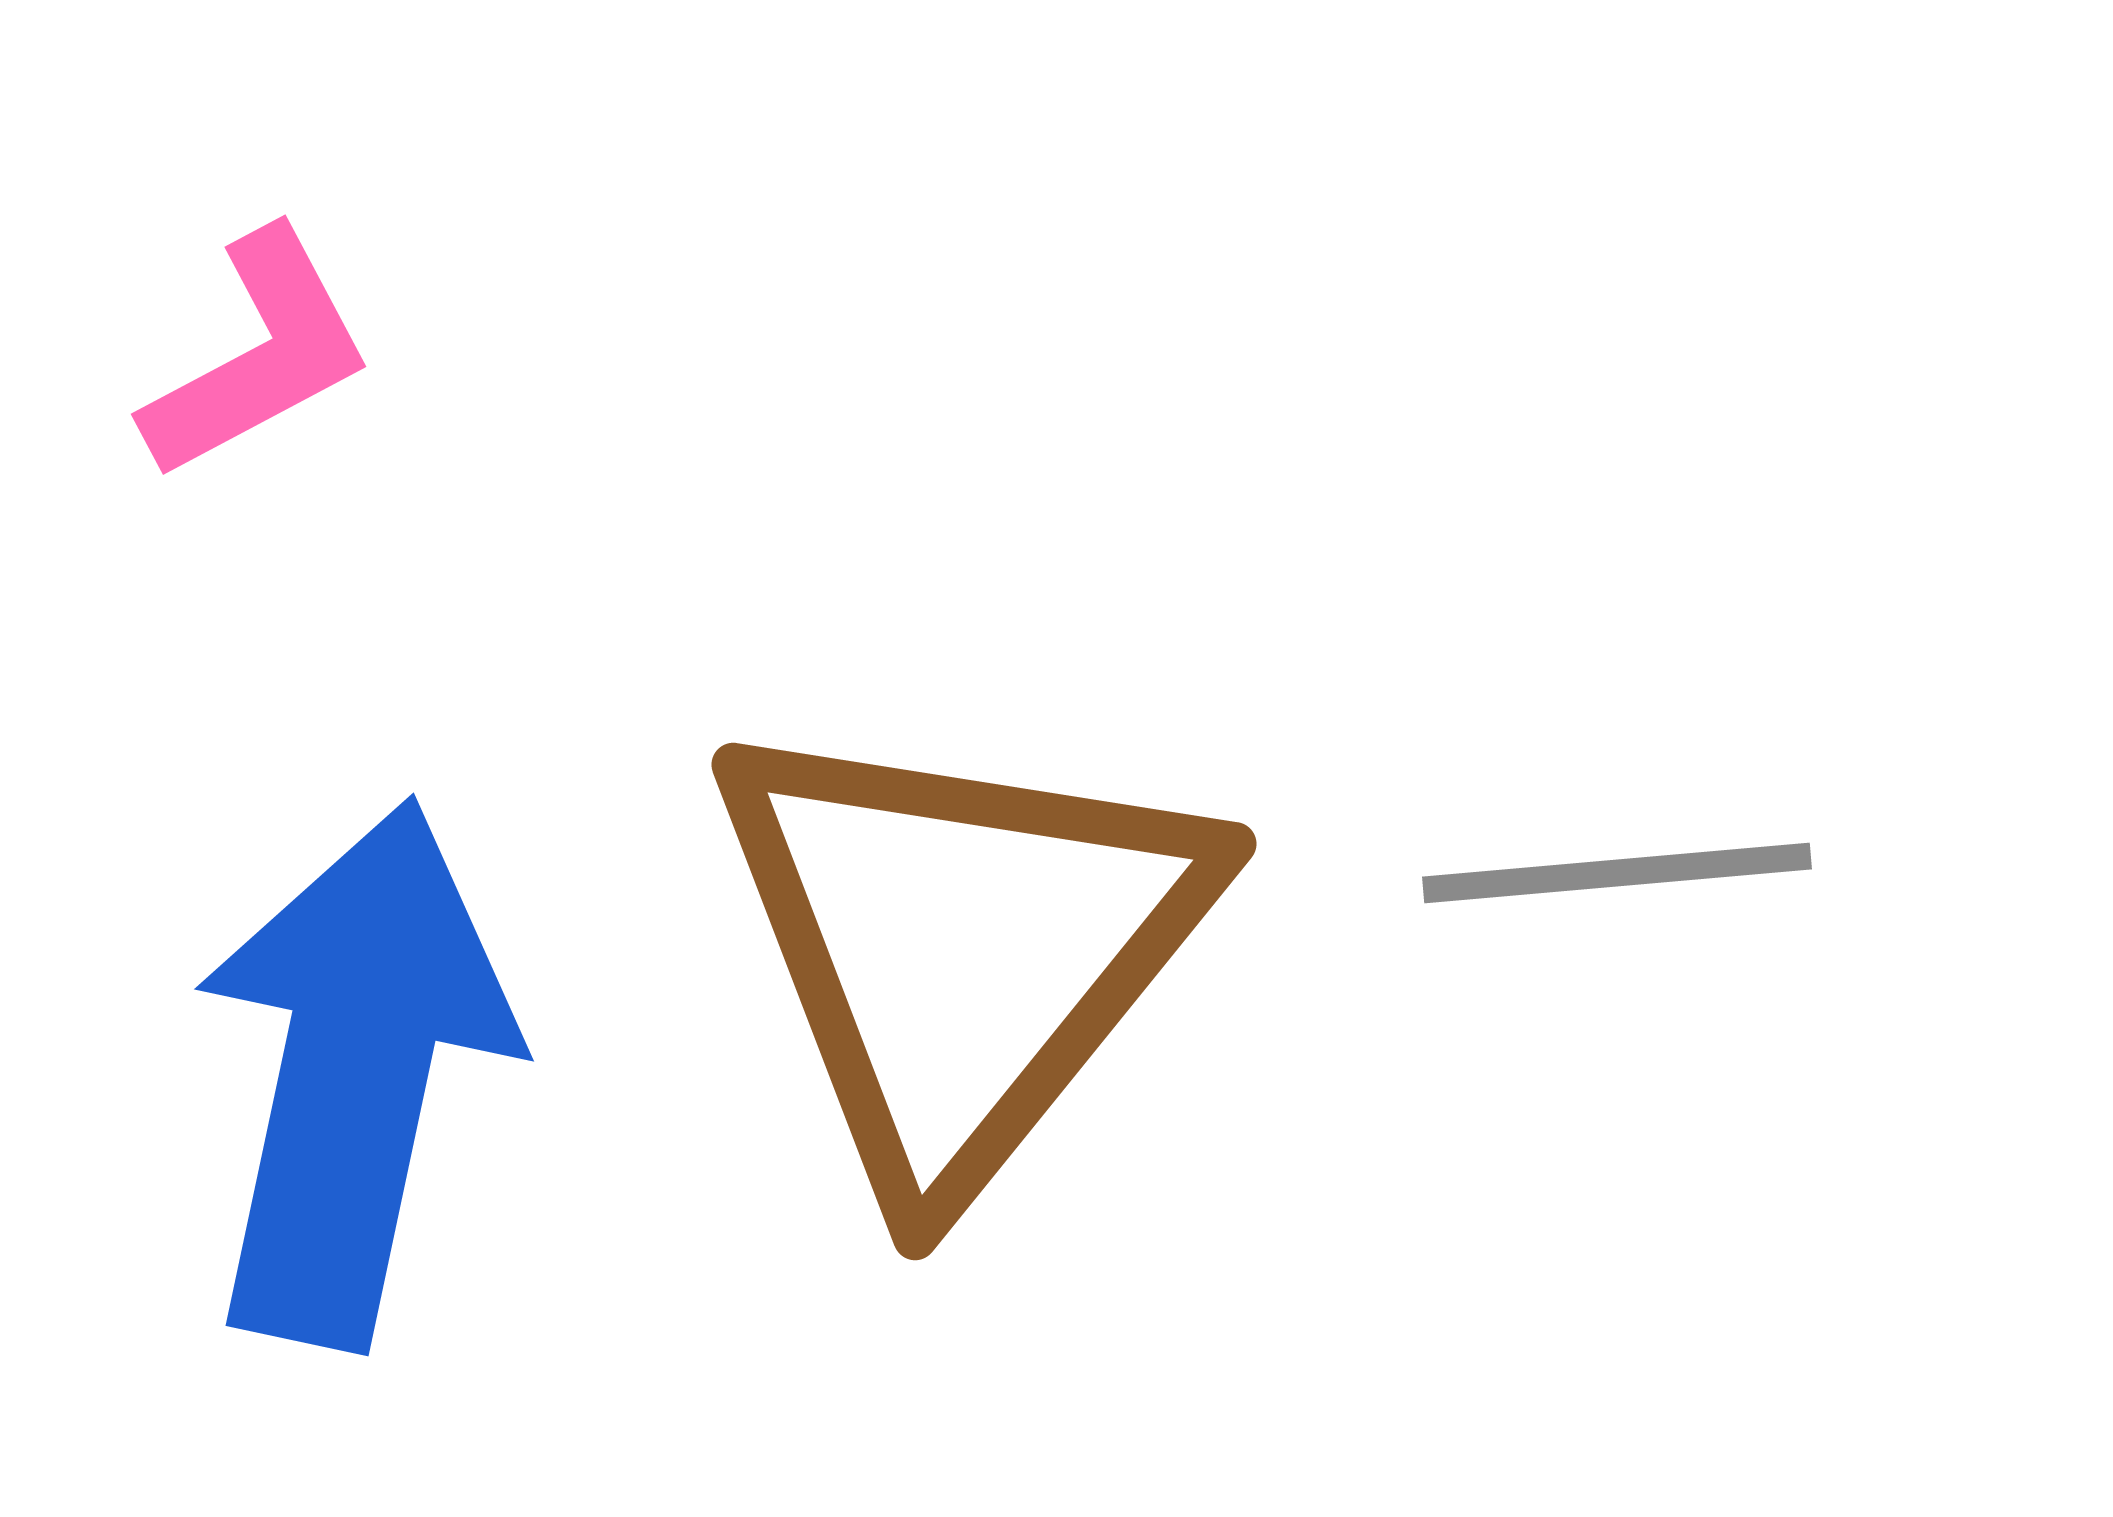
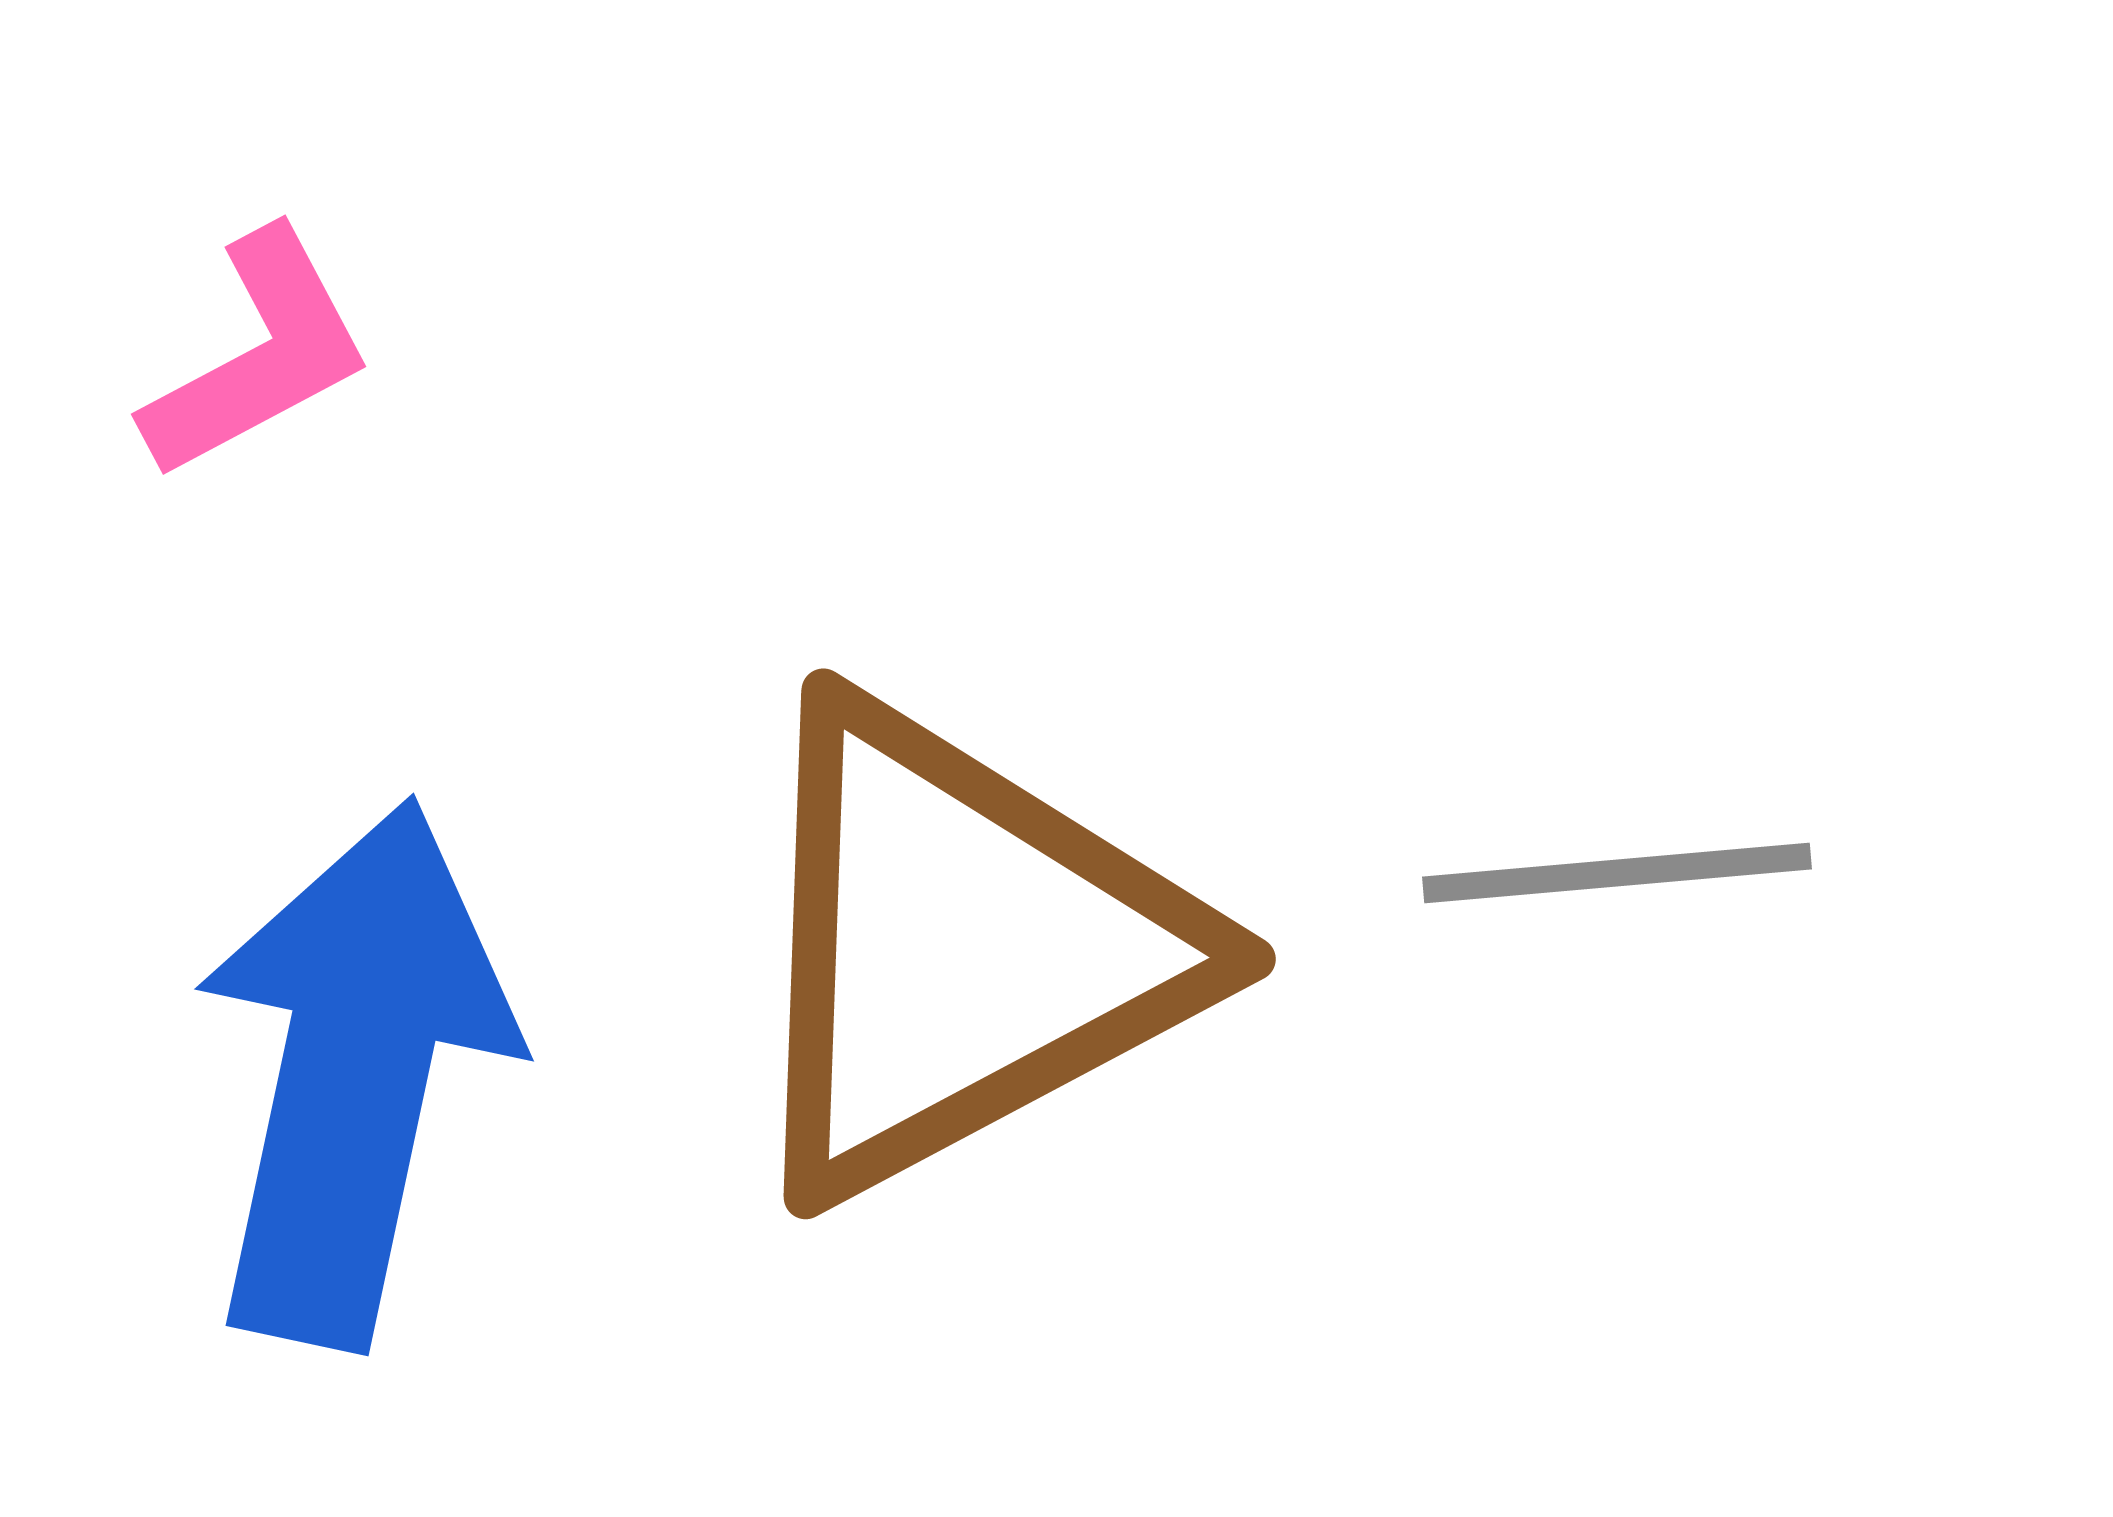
brown triangle: rotated 23 degrees clockwise
